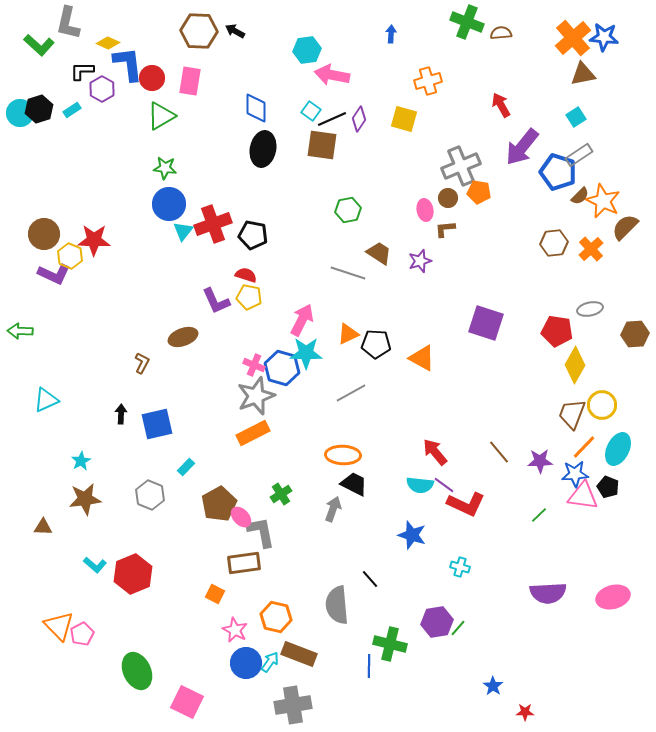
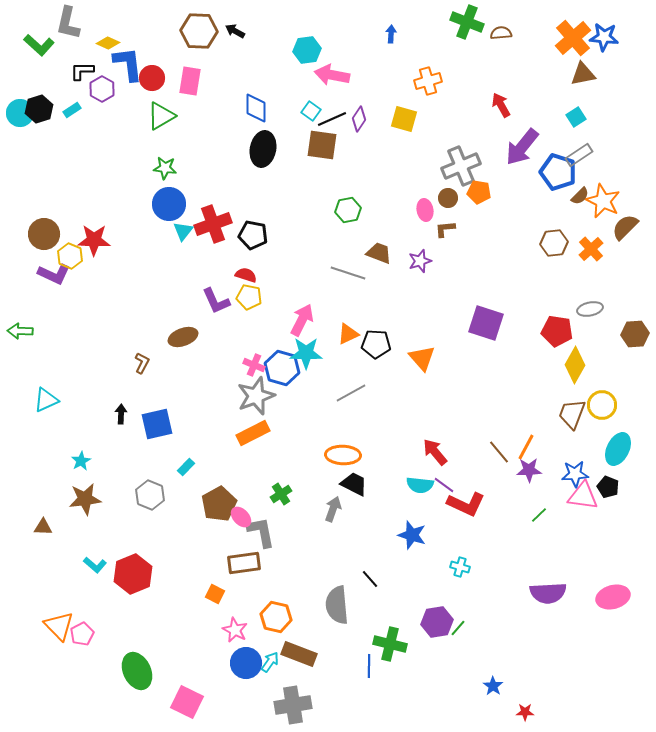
brown trapezoid at (379, 253): rotated 12 degrees counterclockwise
orange triangle at (422, 358): rotated 20 degrees clockwise
orange line at (584, 447): moved 58 px left; rotated 16 degrees counterclockwise
purple star at (540, 461): moved 11 px left, 9 px down
